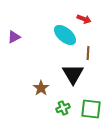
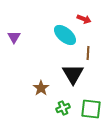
purple triangle: rotated 32 degrees counterclockwise
